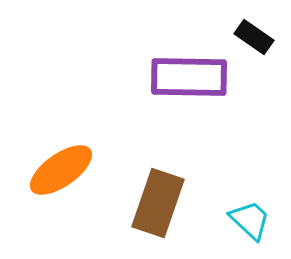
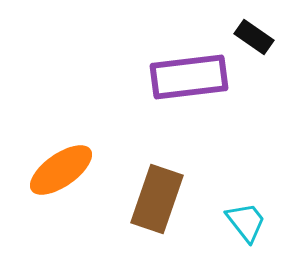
purple rectangle: rotated 8 degrees counterclockwise
brown rectangle: moved 1 px left, 4 px up
cyan trapezoid: moved 4 px left, 2 px down; rotated 9 degrees clockwise
